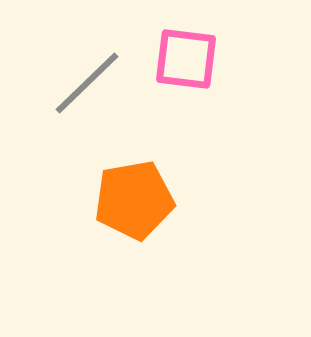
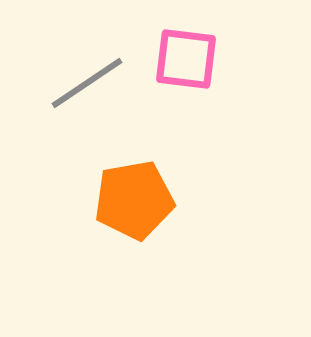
gray line: rotated 10 degrees clockwise
